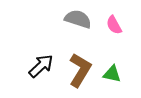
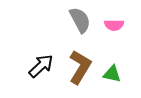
gray semicircle: moved 2 px right, 1 px down; rotated 44 degrees clockwise
pink semicircle: rotated 60 degrees counterclockwise
brown L-shape: moved 3 px up
